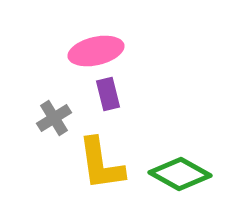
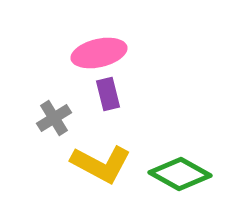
pink ellipse: moved 3 px right, 2 px down
yellow L-shape: rotated 54 degrees counterclockwise
